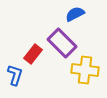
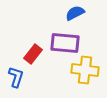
blue semicircle: moved 1 px up
purple rectangle: moved 3 px right; rotated 40 degrees counterclockwise
blue L-shape: moved 1 px right, 2 px down
